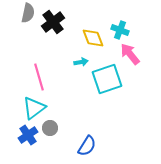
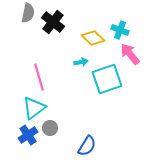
black cross: rotated 15 degrees counterclockwise
yellow diamond: rotated 25 degrees counterclockwise
